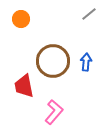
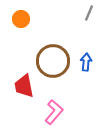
gray line: moved 1 px up; rotated 28 degrees counterclockwise
